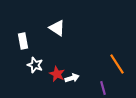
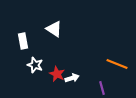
white triangle: moved 3 px left, 1 px down
orange line: rotated 35 degrees counterclockwise
purple line: moved 1 px left
